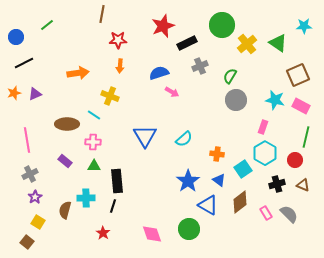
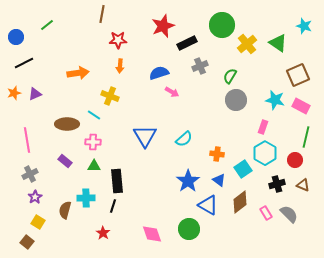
cyan star at (304, 26): rotated 21 degrees clockwise
